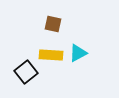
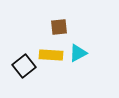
brown square: moved 6 px right, 3 px down; rotated 18 degrees counterclockwise
black square: moved 2 px left, 6 px up
